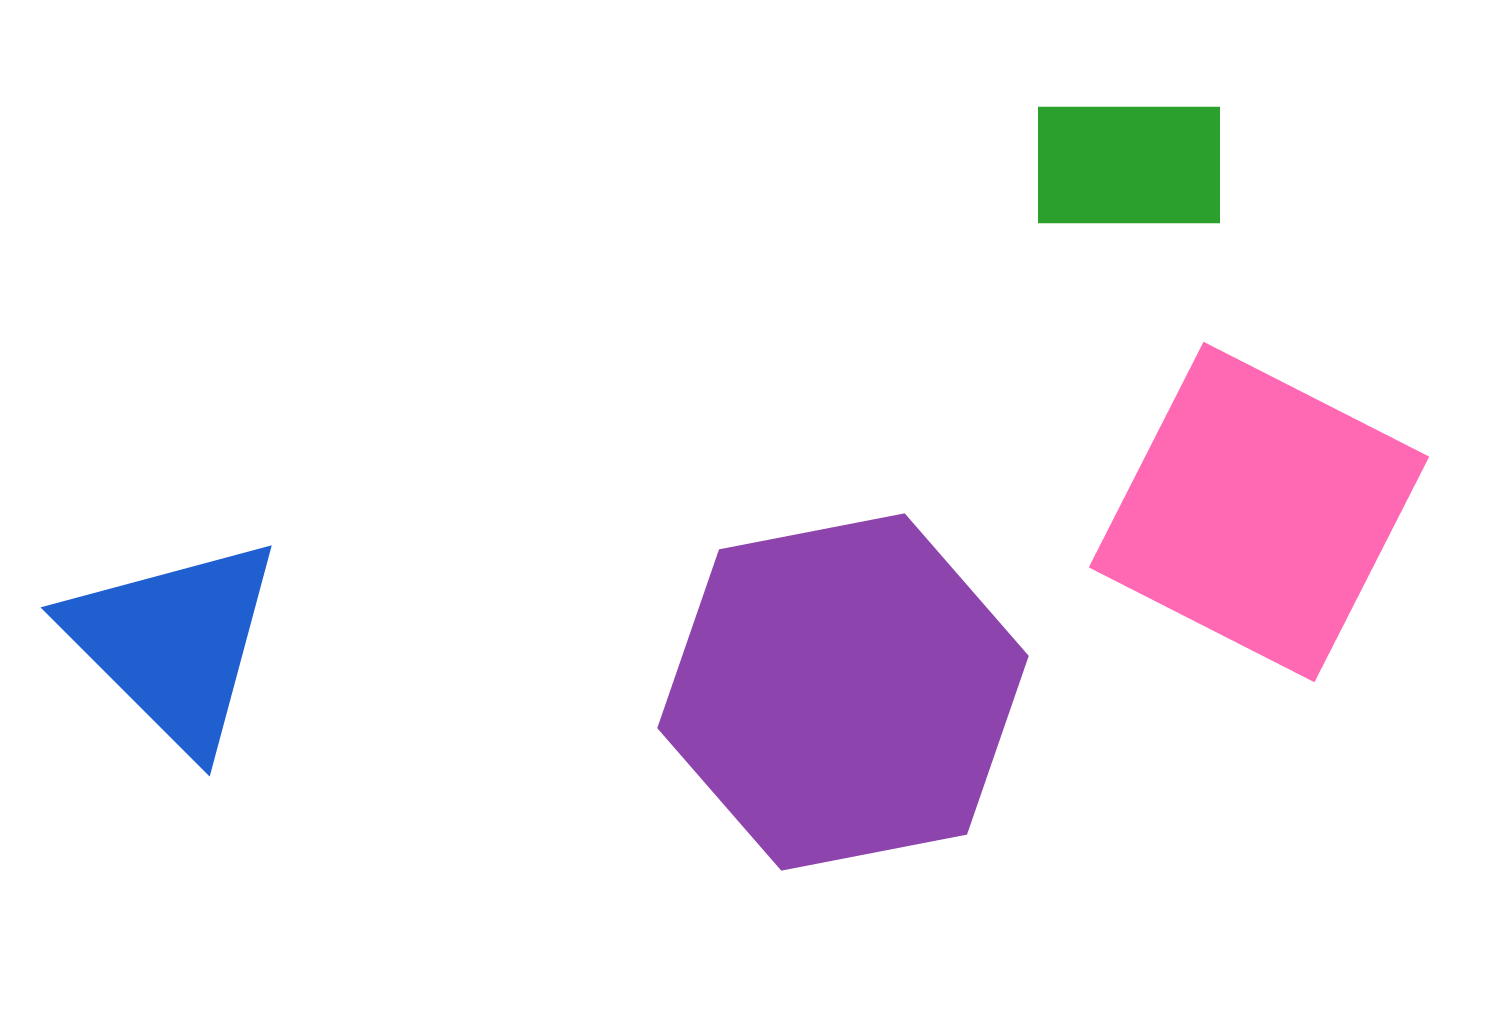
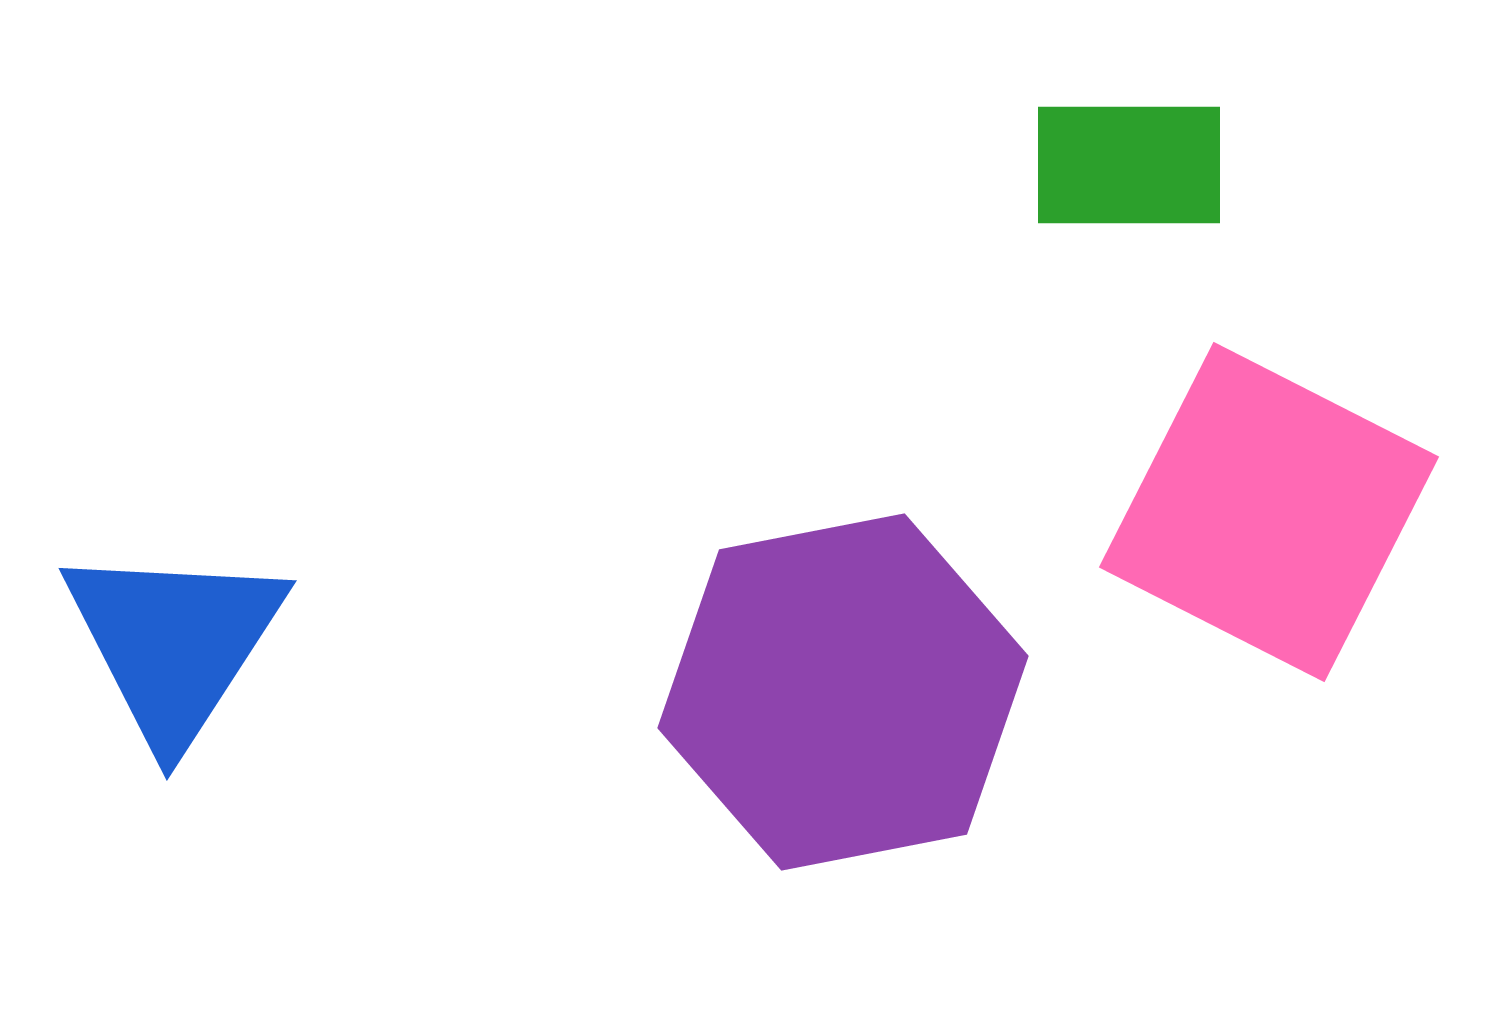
pink square: moved 10 px right
blue triangle: rotated 18 degrees clockwise
